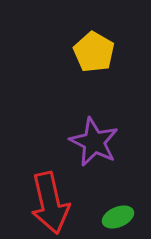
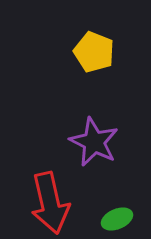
yellow pentagon: rotated 9 degrees counterclockwise
green ellipse: moved 1 px left, 2 px down
